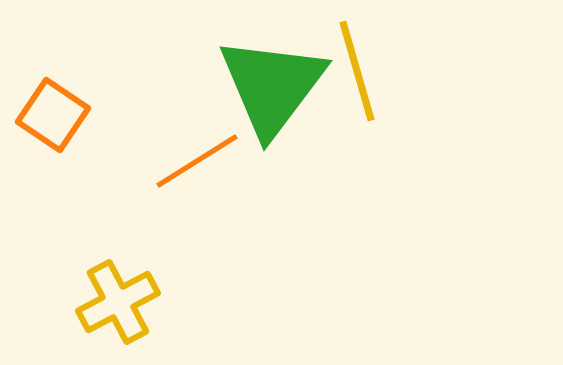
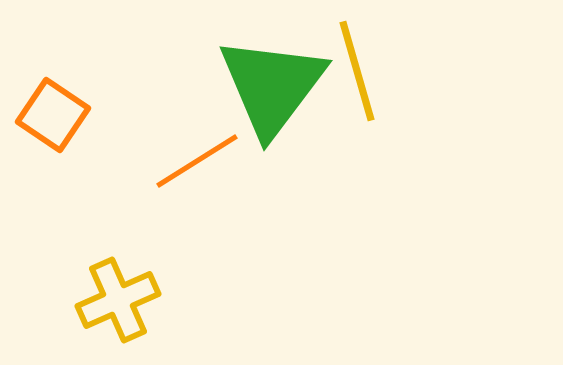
yellow cross: moved 2 px up; rotated 4 degrees clockwise
